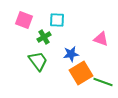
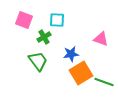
green line: moved 1 px right
